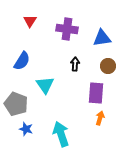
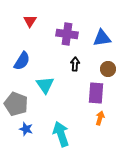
purple cross: moved 5 px down
brown circle: moved 3 px down
